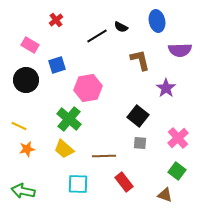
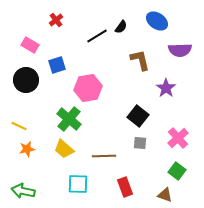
blue ellipse: rotated 45 degrees counterclockwise
black semicircle: rotated 80 degrees counterclockwise
red rectangle: moved 1 px right, 5 px down; rotated 18 degrees clockwise
